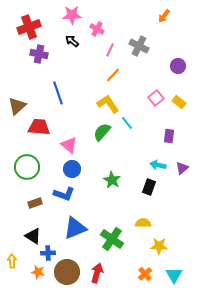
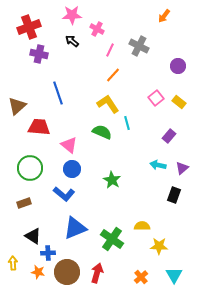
cyan line: rotated 24 degrees clockwise
green semicircle: rotated 72 degrees clockwise
purple rectangle: rotated 32 degrees clockwise
green circle: moved 3 px right, 1 px down
black rectangle: moved 25 px right, 8 px down
blue L-shape: rotated 20 degrees clockwise
brown rectangle: moved 11 px left
yellow semicircle: moved 1 px left, 3 px down
yellow arrow: moved 1 px right, 2 px down
orange cross: moved 4 px left, 3 px down
